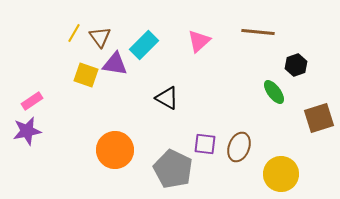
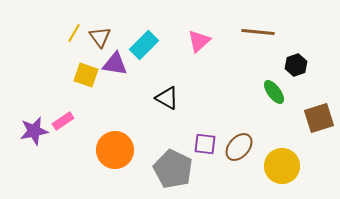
pink rectangle: moved 31 px right, 20 px down
purple star: moved 7 px right
brown ellipse: rotated 20 degrees clockwise
yellow circle: moved 1 px right, 8 px up
